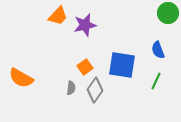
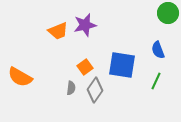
orange trapezoid: moved 15 px down; rotated 25 degrees clockwise
orange semicircle: moved 1 px left, 1 px up
